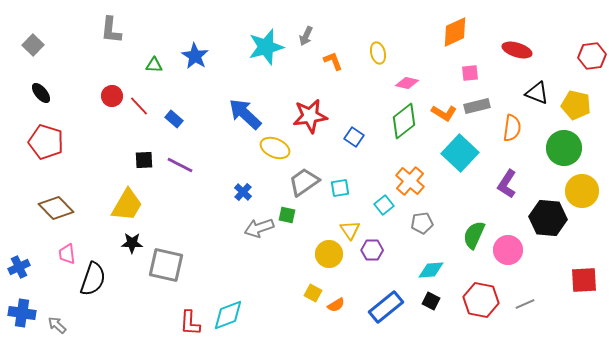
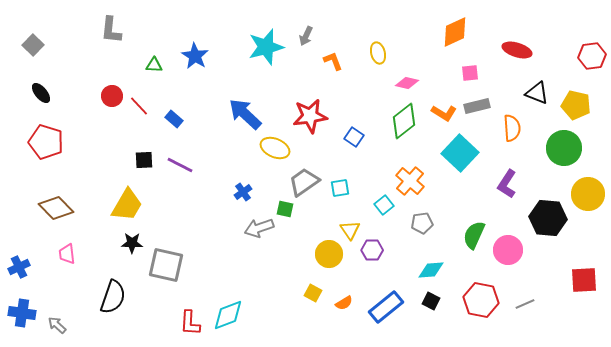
orange semicircle at (512, 128): rotated 12 degrees counterclockwise
yellow circle at (582, 191): moved 6 px right, 3 px down
blue cross at (243, 192): rotated 12 degrees clockwise
green square at (287, 215): moved 2 px left, 6 px up
black semicircle at (93, 279): moved 20 px right, 18 px down
orange semicircle at (336, 305): moved 8 px right, 2 px up
